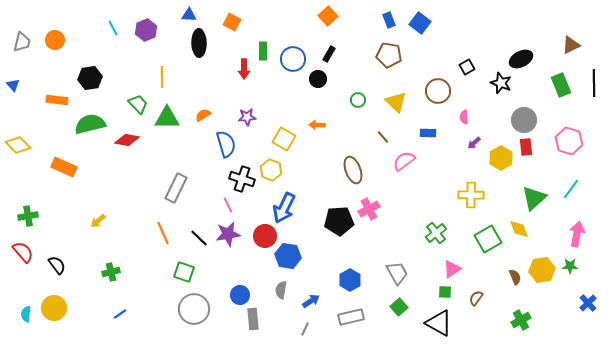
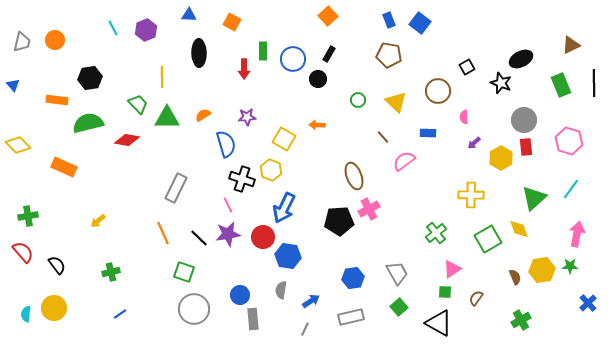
black ellipse at (199, 43): moved 10 px down
green semicircle at (90, 124): moved 2 px left, 1 px up
brown ellipse at (353, 170): moved 1 px right, 6 px down
red circle at (265, 236): moved 2 px left, 1 px down
blue hexagon at (350, 280): moved 3 px right, 2 px up; rotated 20 degrees clockwise
